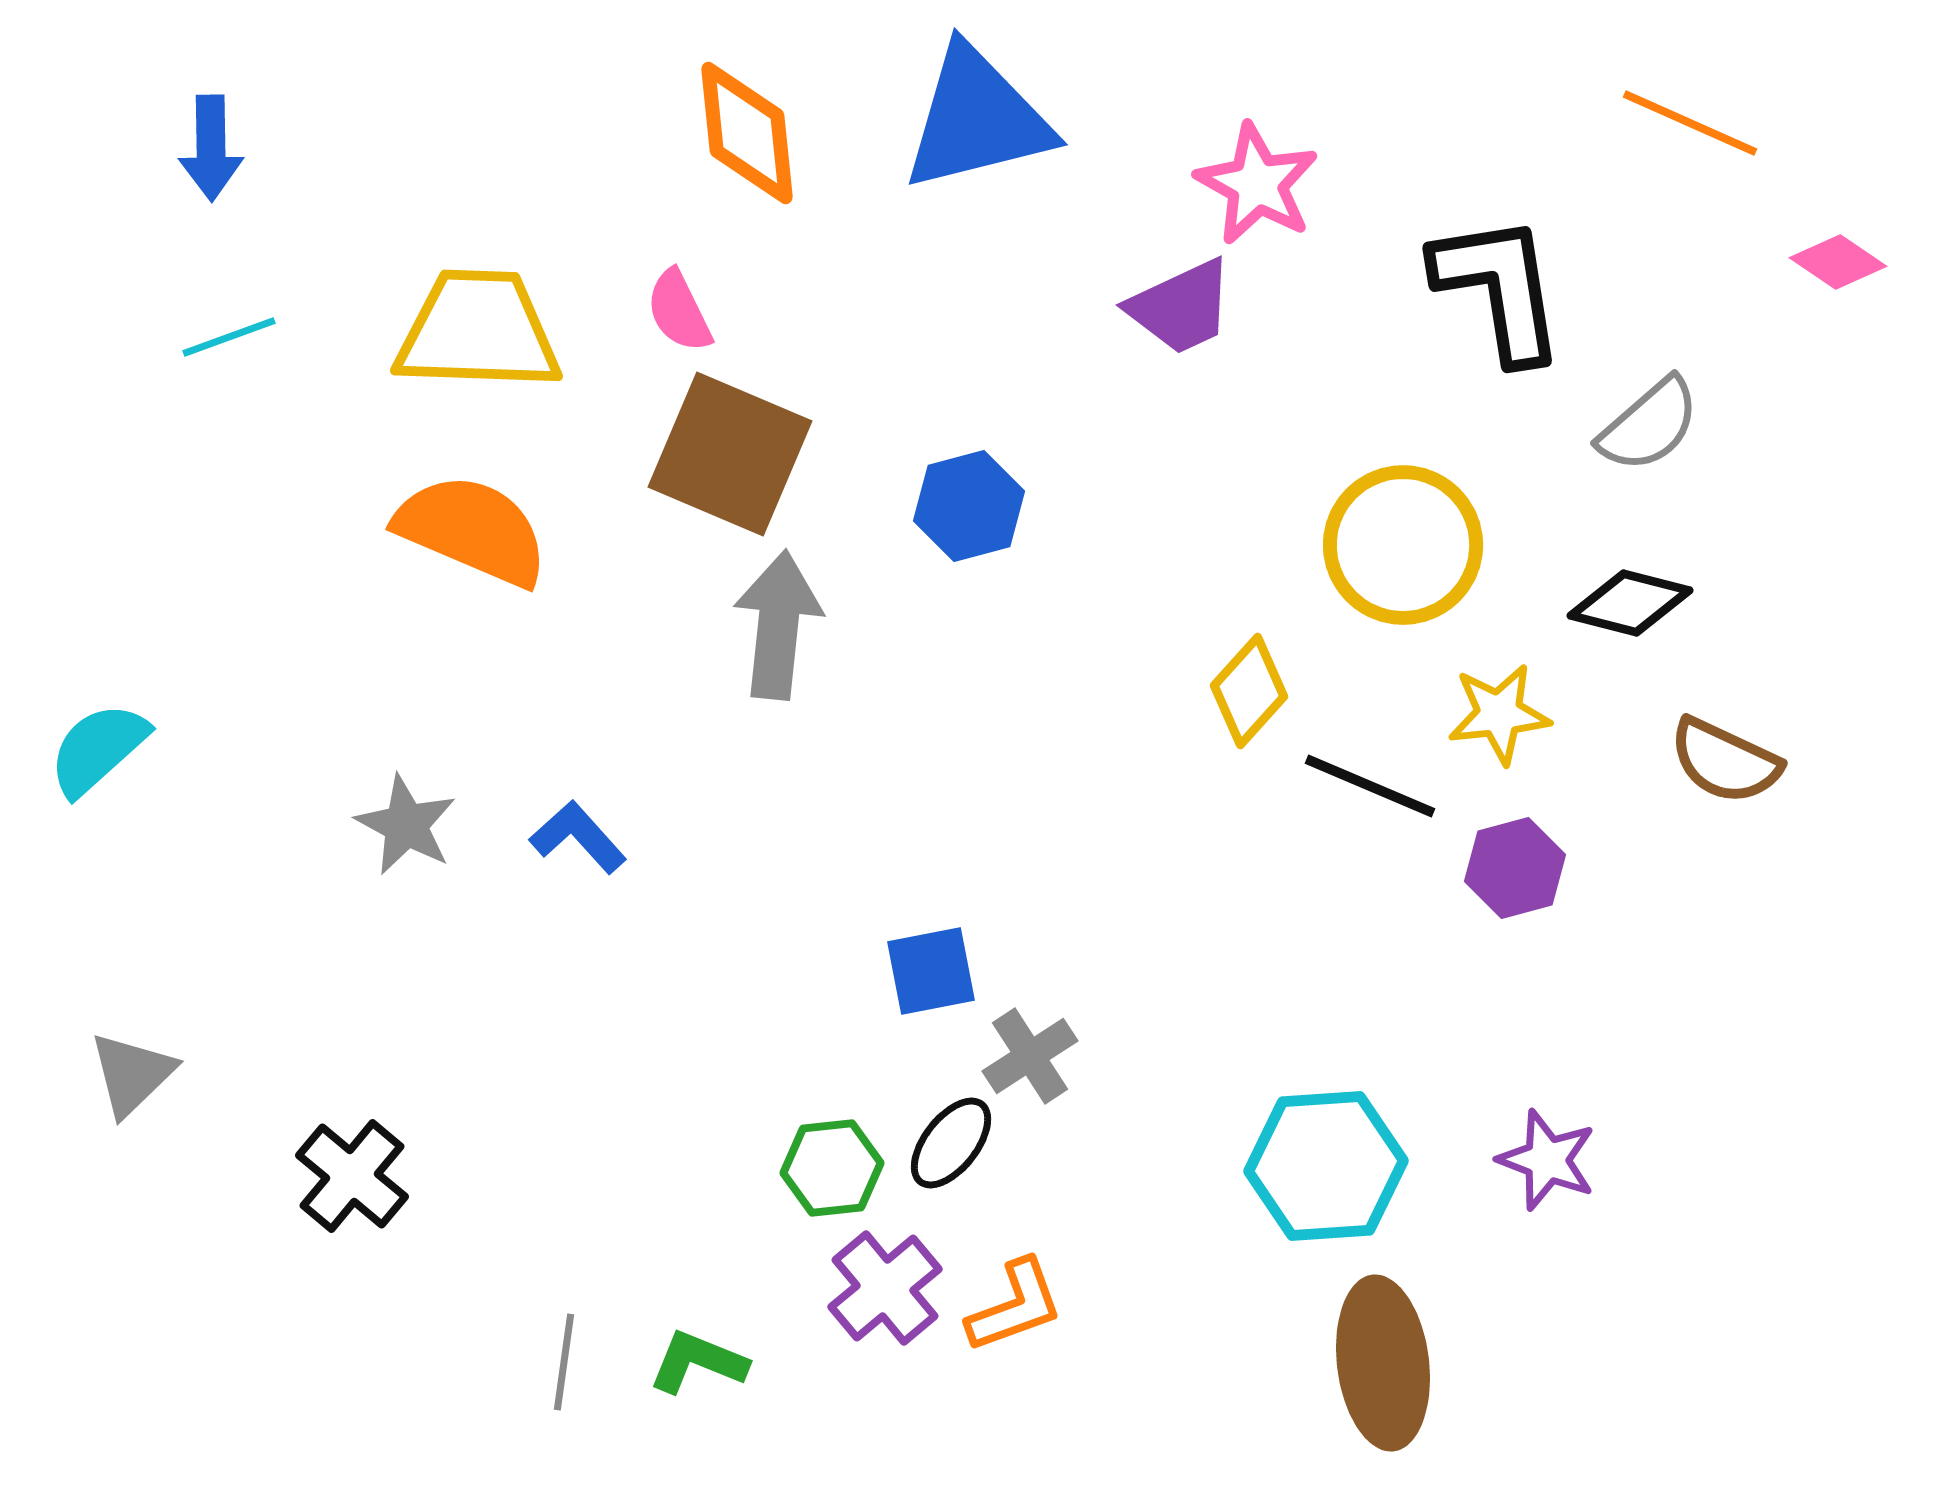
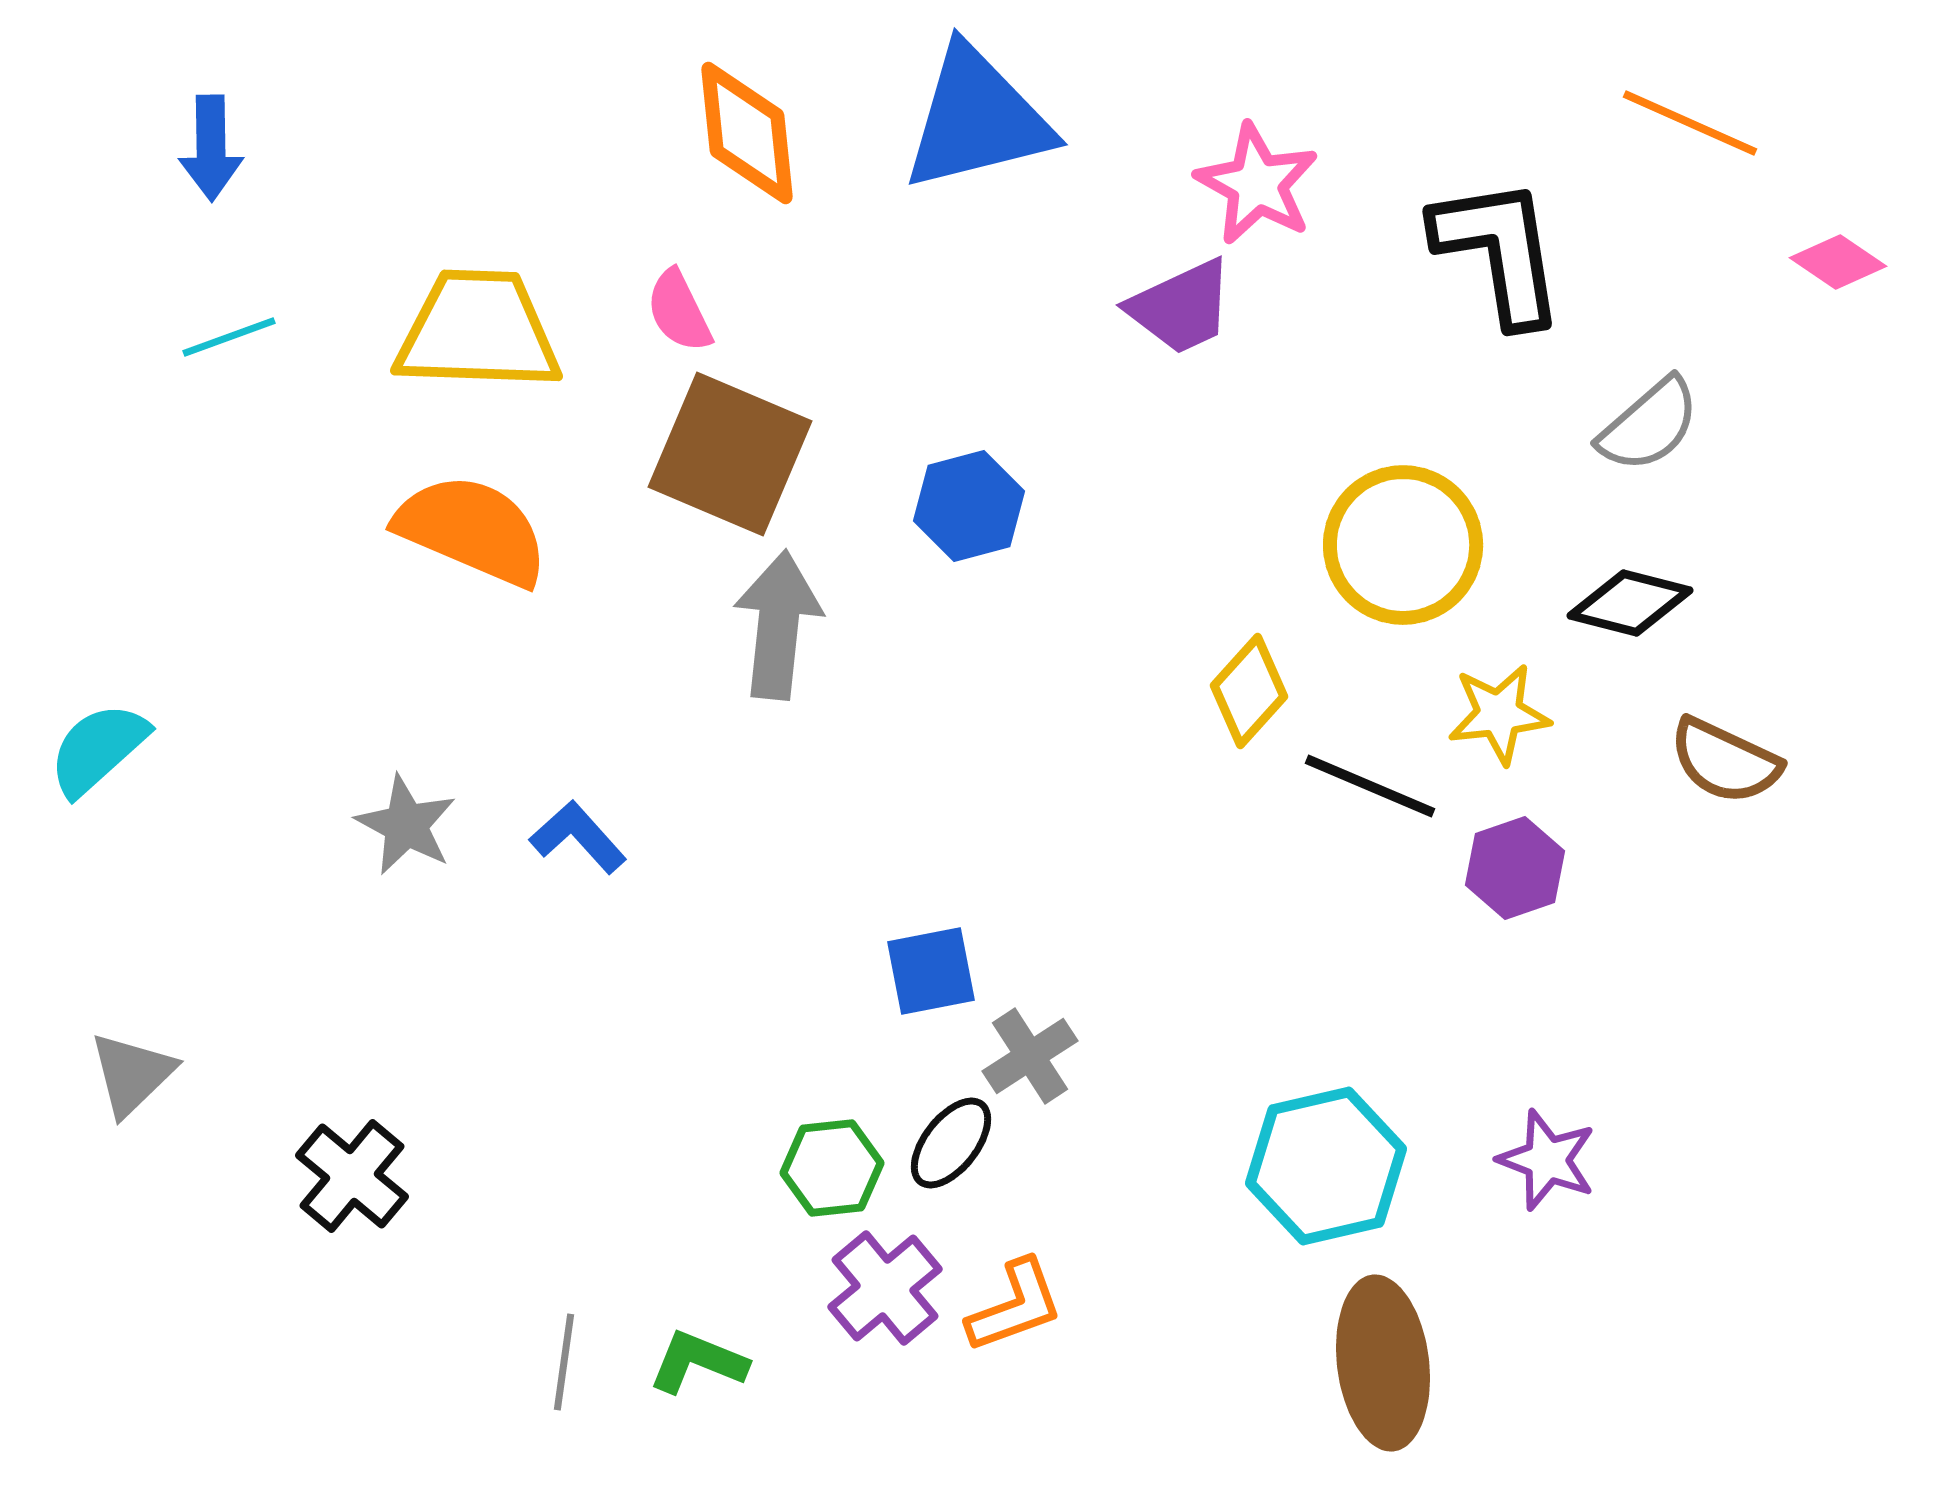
black L-shape: moved 37 px up
purple hexagon: rotated 4 degrees counterclockwise
cyan hexagon: rotated 9 degrees counterclockwise
